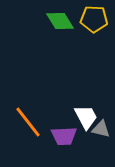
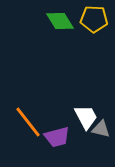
purple trapezoid: moved 7 px left, 1 px down; rotated 12 degrees counterclockwise
